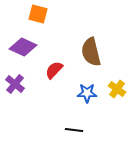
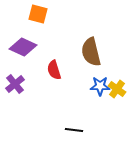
red semicircle: rotated 60 degrees counterclockwise
purple cross: rotated 12 degrees clockwise
blue star: moved 13 px right, 7 px up
